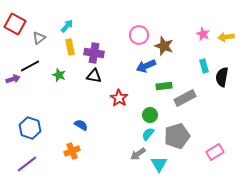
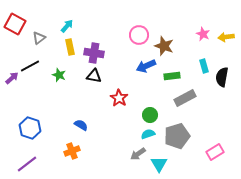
purple arrow: moved 1 px left, 1 px up; rotated 24 degrees counterclockwise
green rectangle: moved 8 px right, 10 px up
cyan semicircle: rotated 32 degrees clockwise
